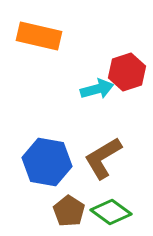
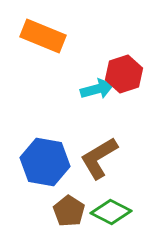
orange rectangle: moved 4 px right; rotated 9 degrees clockwise
red hexagon: moved 3 px left, 2 px down
brown L-shape: moved 4 px left
blue hexagon: moved 2 px left
green diamond: rotated 9 degrees counterclockwise
